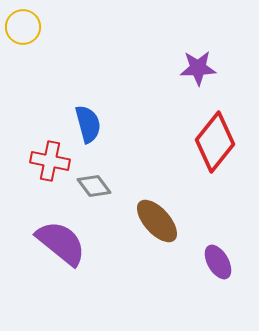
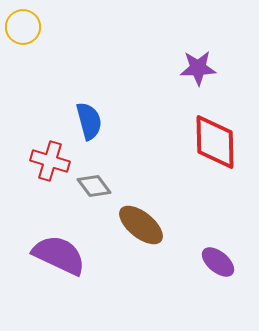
blue semicircle: moved 1 px right, 3 px up
red diamond: rotated 40 degrees counterclockwise
red cross: rotated 6 degrees clockwise
brown ellipse: moved 16 px left, 4 px down; rotated 9 degrees counterclockwise
purple semicircle: moved 2 px left, 12 px down; rotated 14 degrees counterclockwise
purple ellipse: rotated 20 degrees counterclockwise
